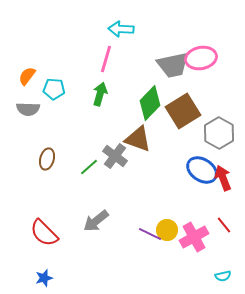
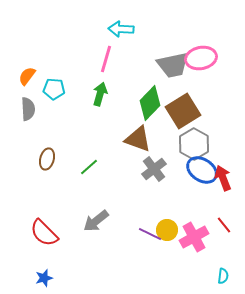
gray semicircle: rotated 95 degrees counterclockwise
gray hexagon: moved 25 px left, 11 px down
gray cross: moved 39 px right, 13 px down; rotated 15 degrees clockwise
cyan semicircle: rotated 70 degrees counterclockwise
